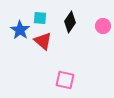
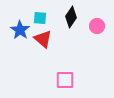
black diamond: moved 1 px right, 5 px up
pink circle: moved 6 px left
red triangle: moved 2 px up
pink square: rotated 12 degrees counterclockwise
